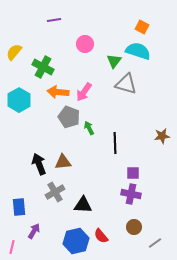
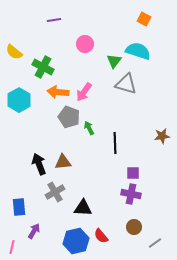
orange square: moved 2 px right, 8 px up
yellow semicircle: rotated 90 degrees counterclockwise
black triangle: moved 3 px down
